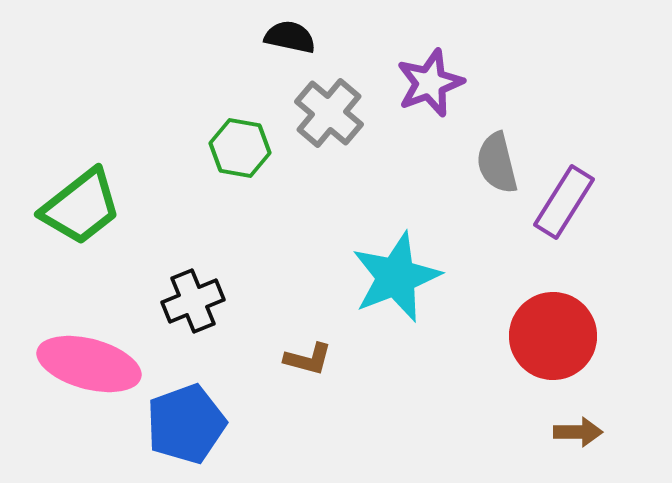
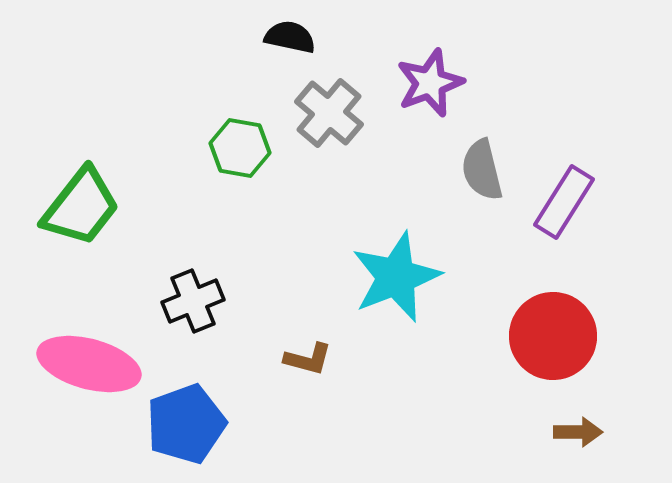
gray semicircle: moved 15 px left, 7 px down
green trapezoid: rotated 14 degrees counterclockwise
